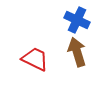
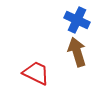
red trapezoid: moved 1 px right, 14 px down
